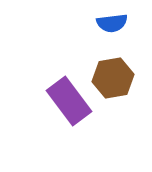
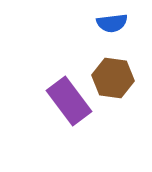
brown hexagon: rotated 18 degrees clockwise
